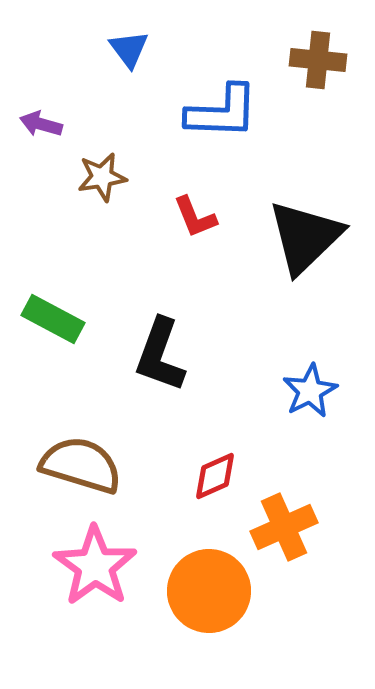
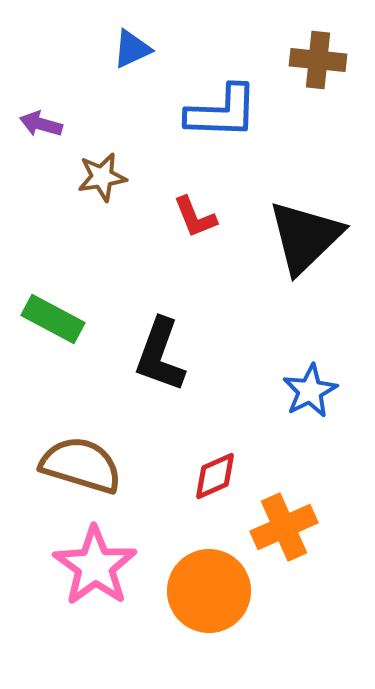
blue triangle: moved 3 px right; rotated 42 degrees clockwise
